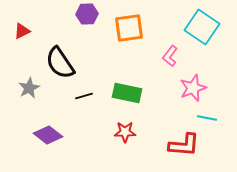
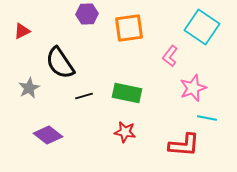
red star: rotated 10 degrees clockwise
